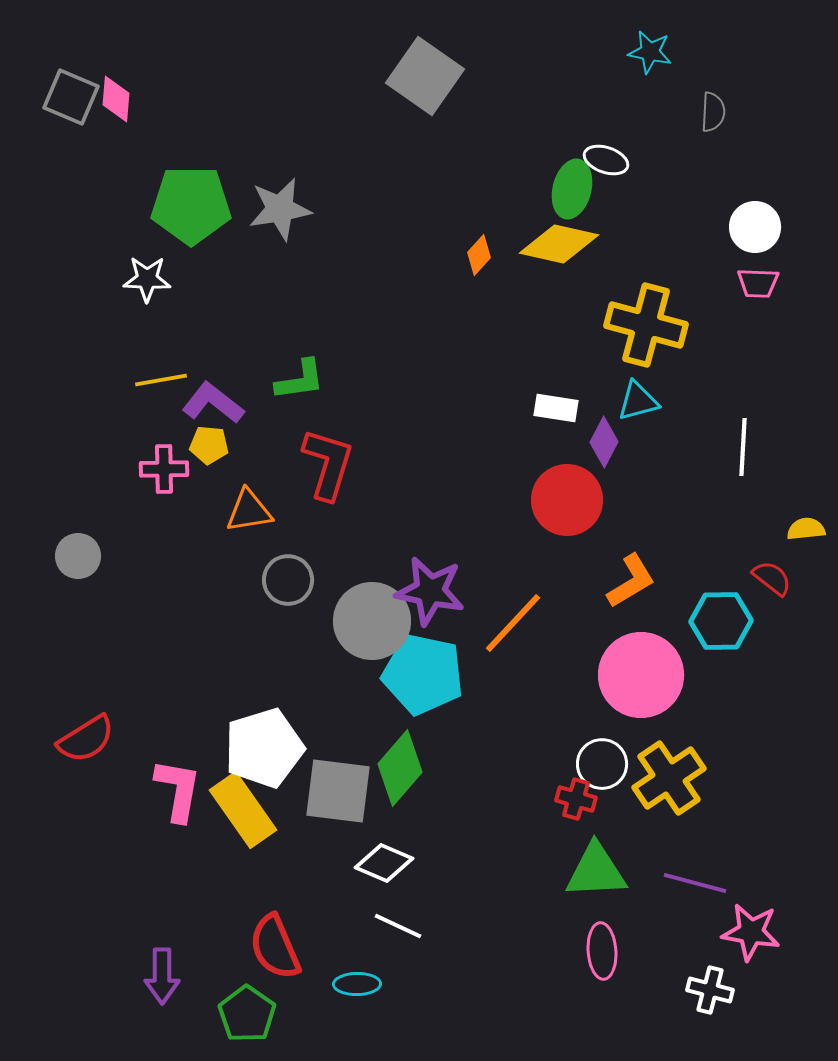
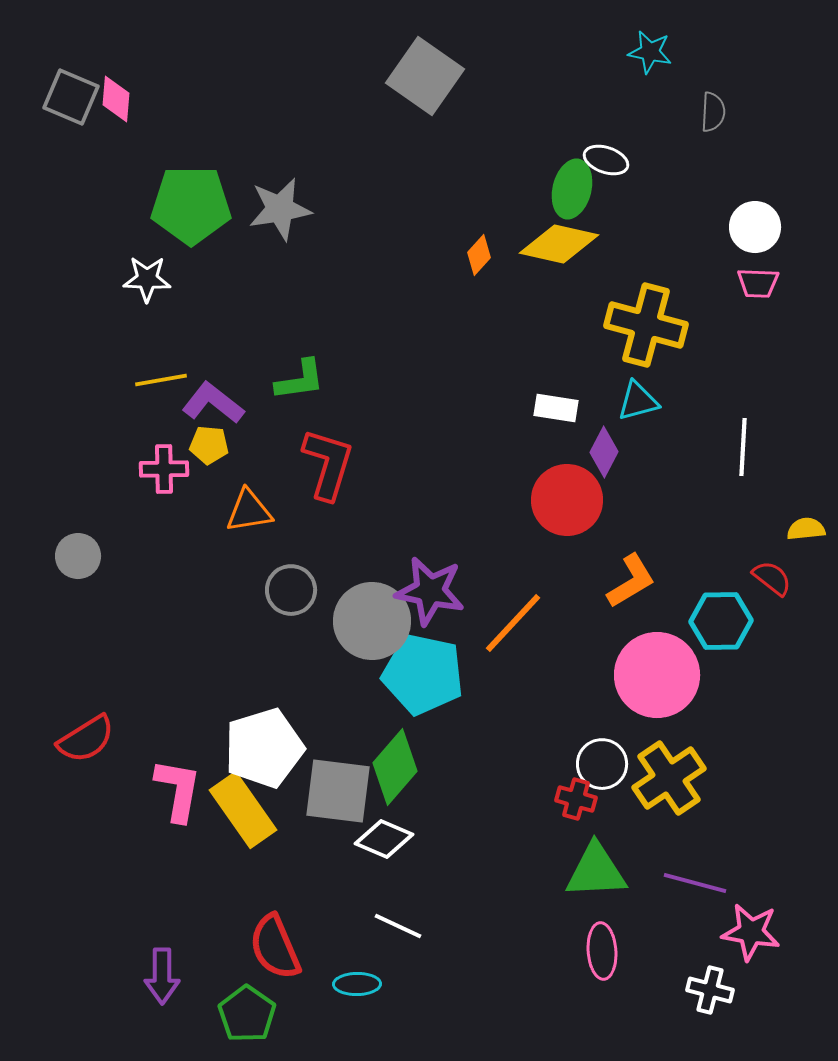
purple diamond at (604, 442): moved 10 px down
gray circle at (288, 580): moved 3 px right, 10 px down
pink circle at (641, 675): moved 16 px right
green diamond at (400, 768): moved 5 px left, 1 px up
white diamond at (384, 863): moved 24 px up
